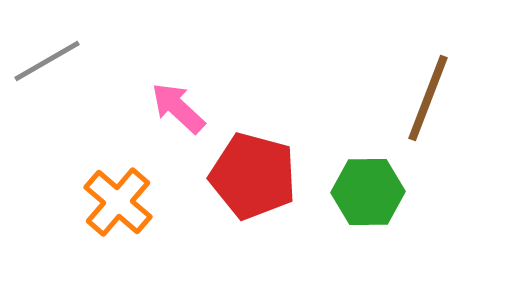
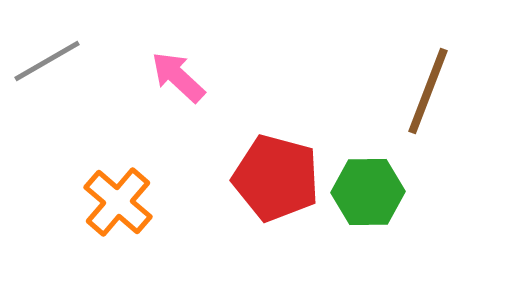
brown line: moved 7 px up
pink arrow: moved 31 px up
red pentagon: moved 23 px right, 2 px down
